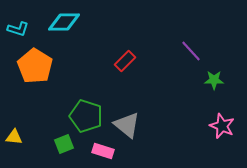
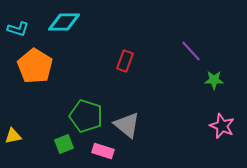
red rectangle: rotated 25 degrees counterclockwise
yellow triangle: moved 1 px left, 1 px up; rotated 18 degrees counterclockwise
